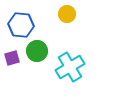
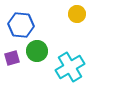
yellow circle: moved 10 px right
